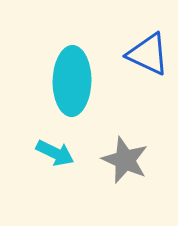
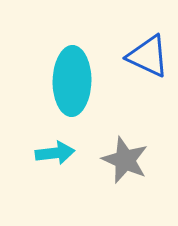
blue triangle: moved 2 px down
cyan arrow: rotated 33 degrees counterclockwise
